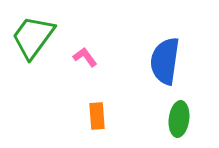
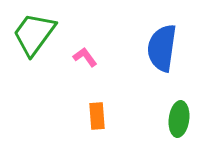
green trapezoid: moved 1 px right, 3 px up
blue semicircle: moved 3 px left, 13 px up
